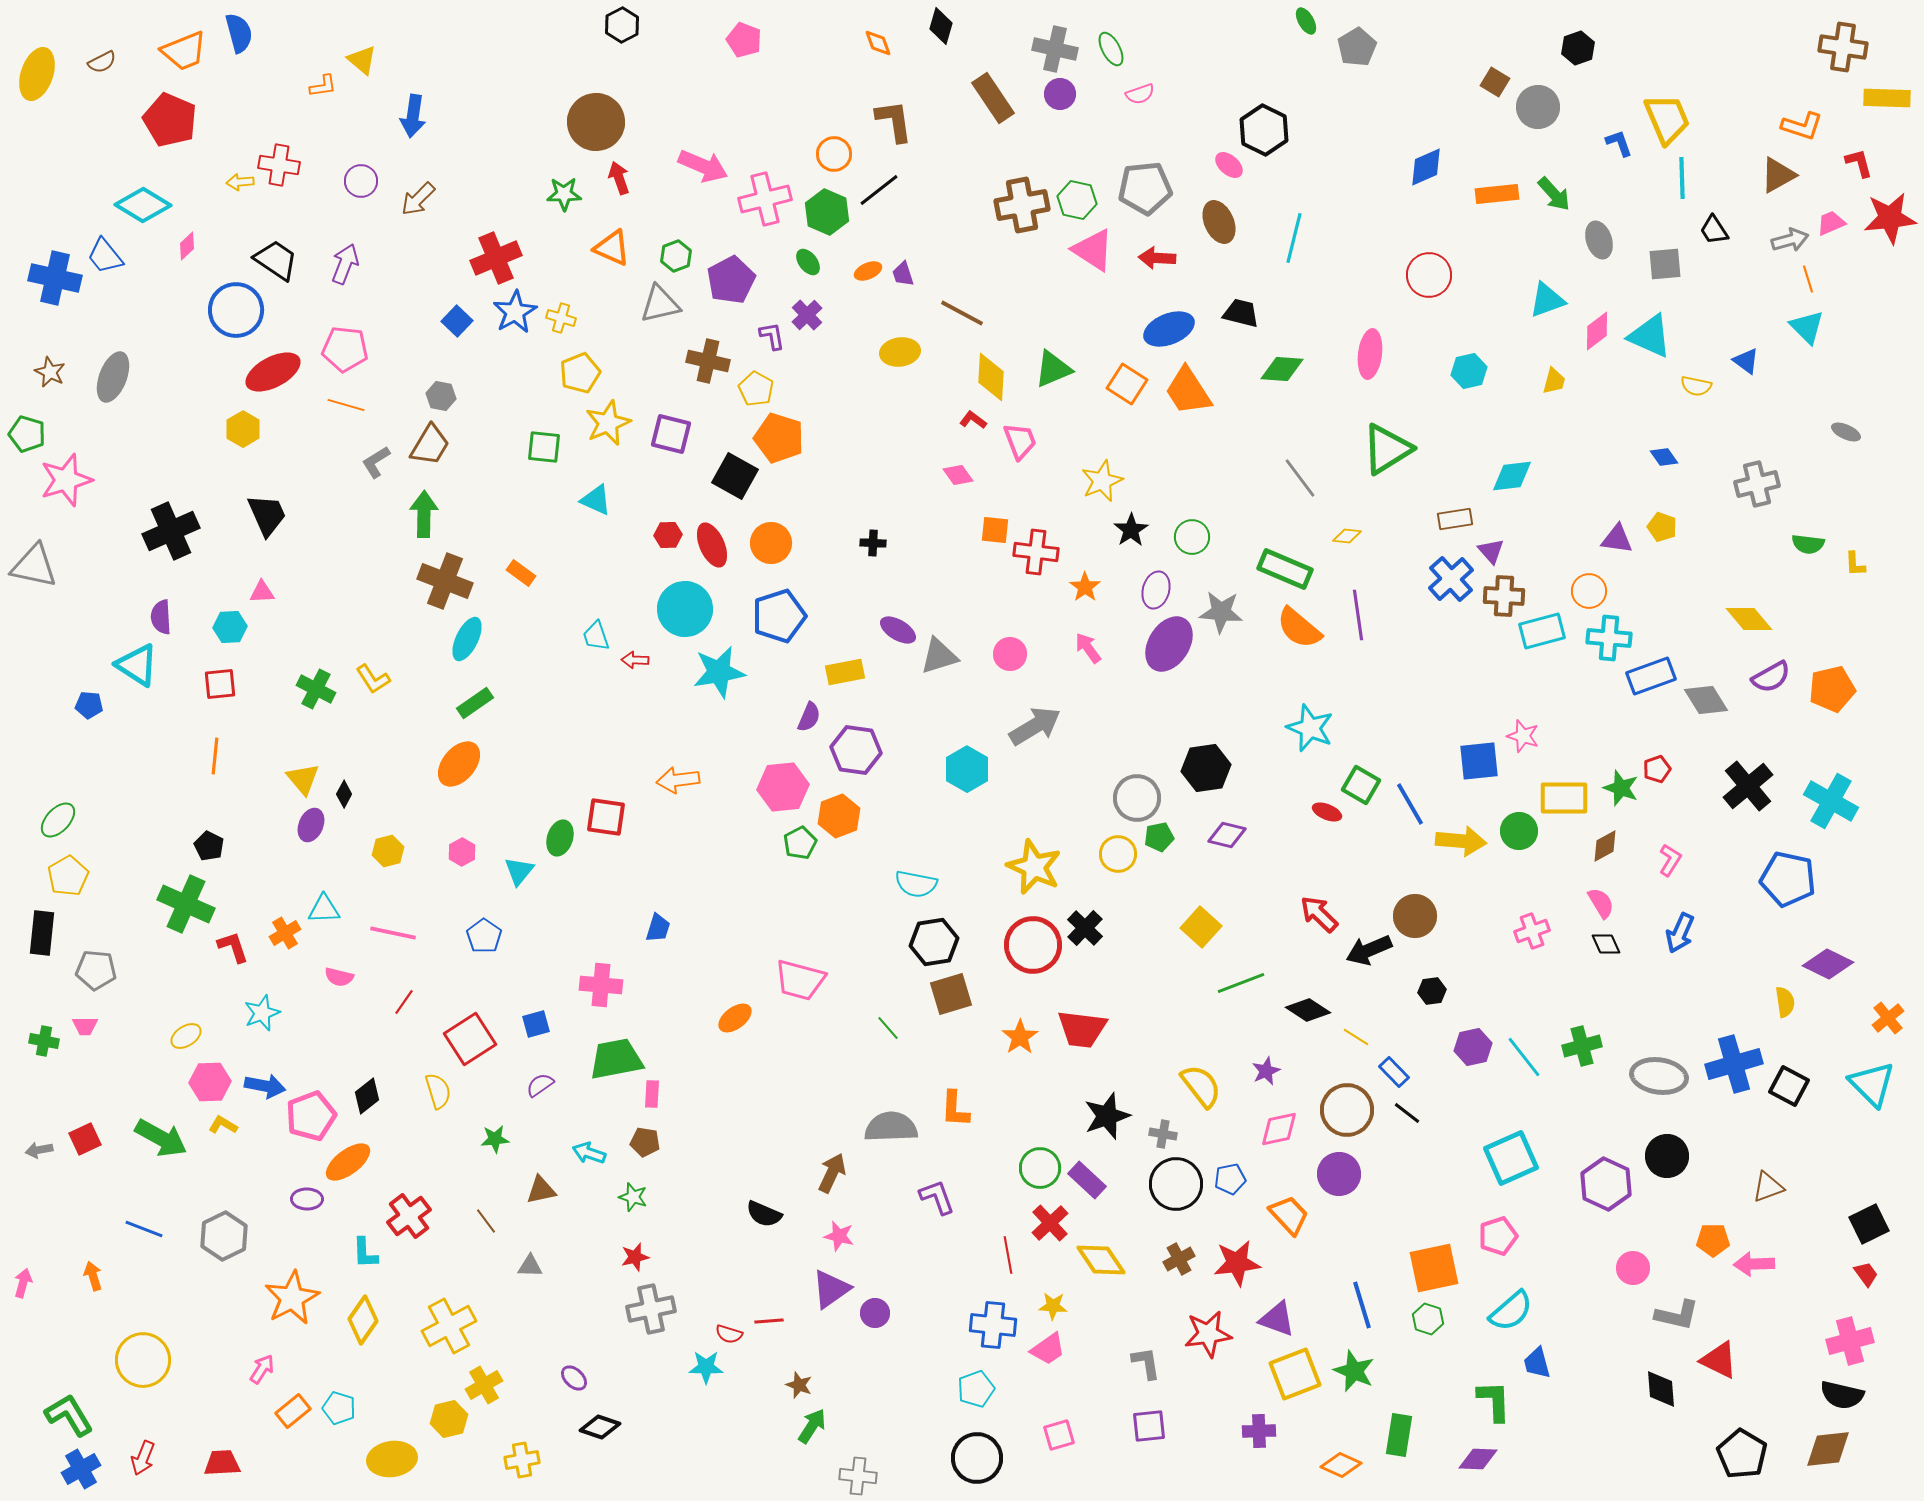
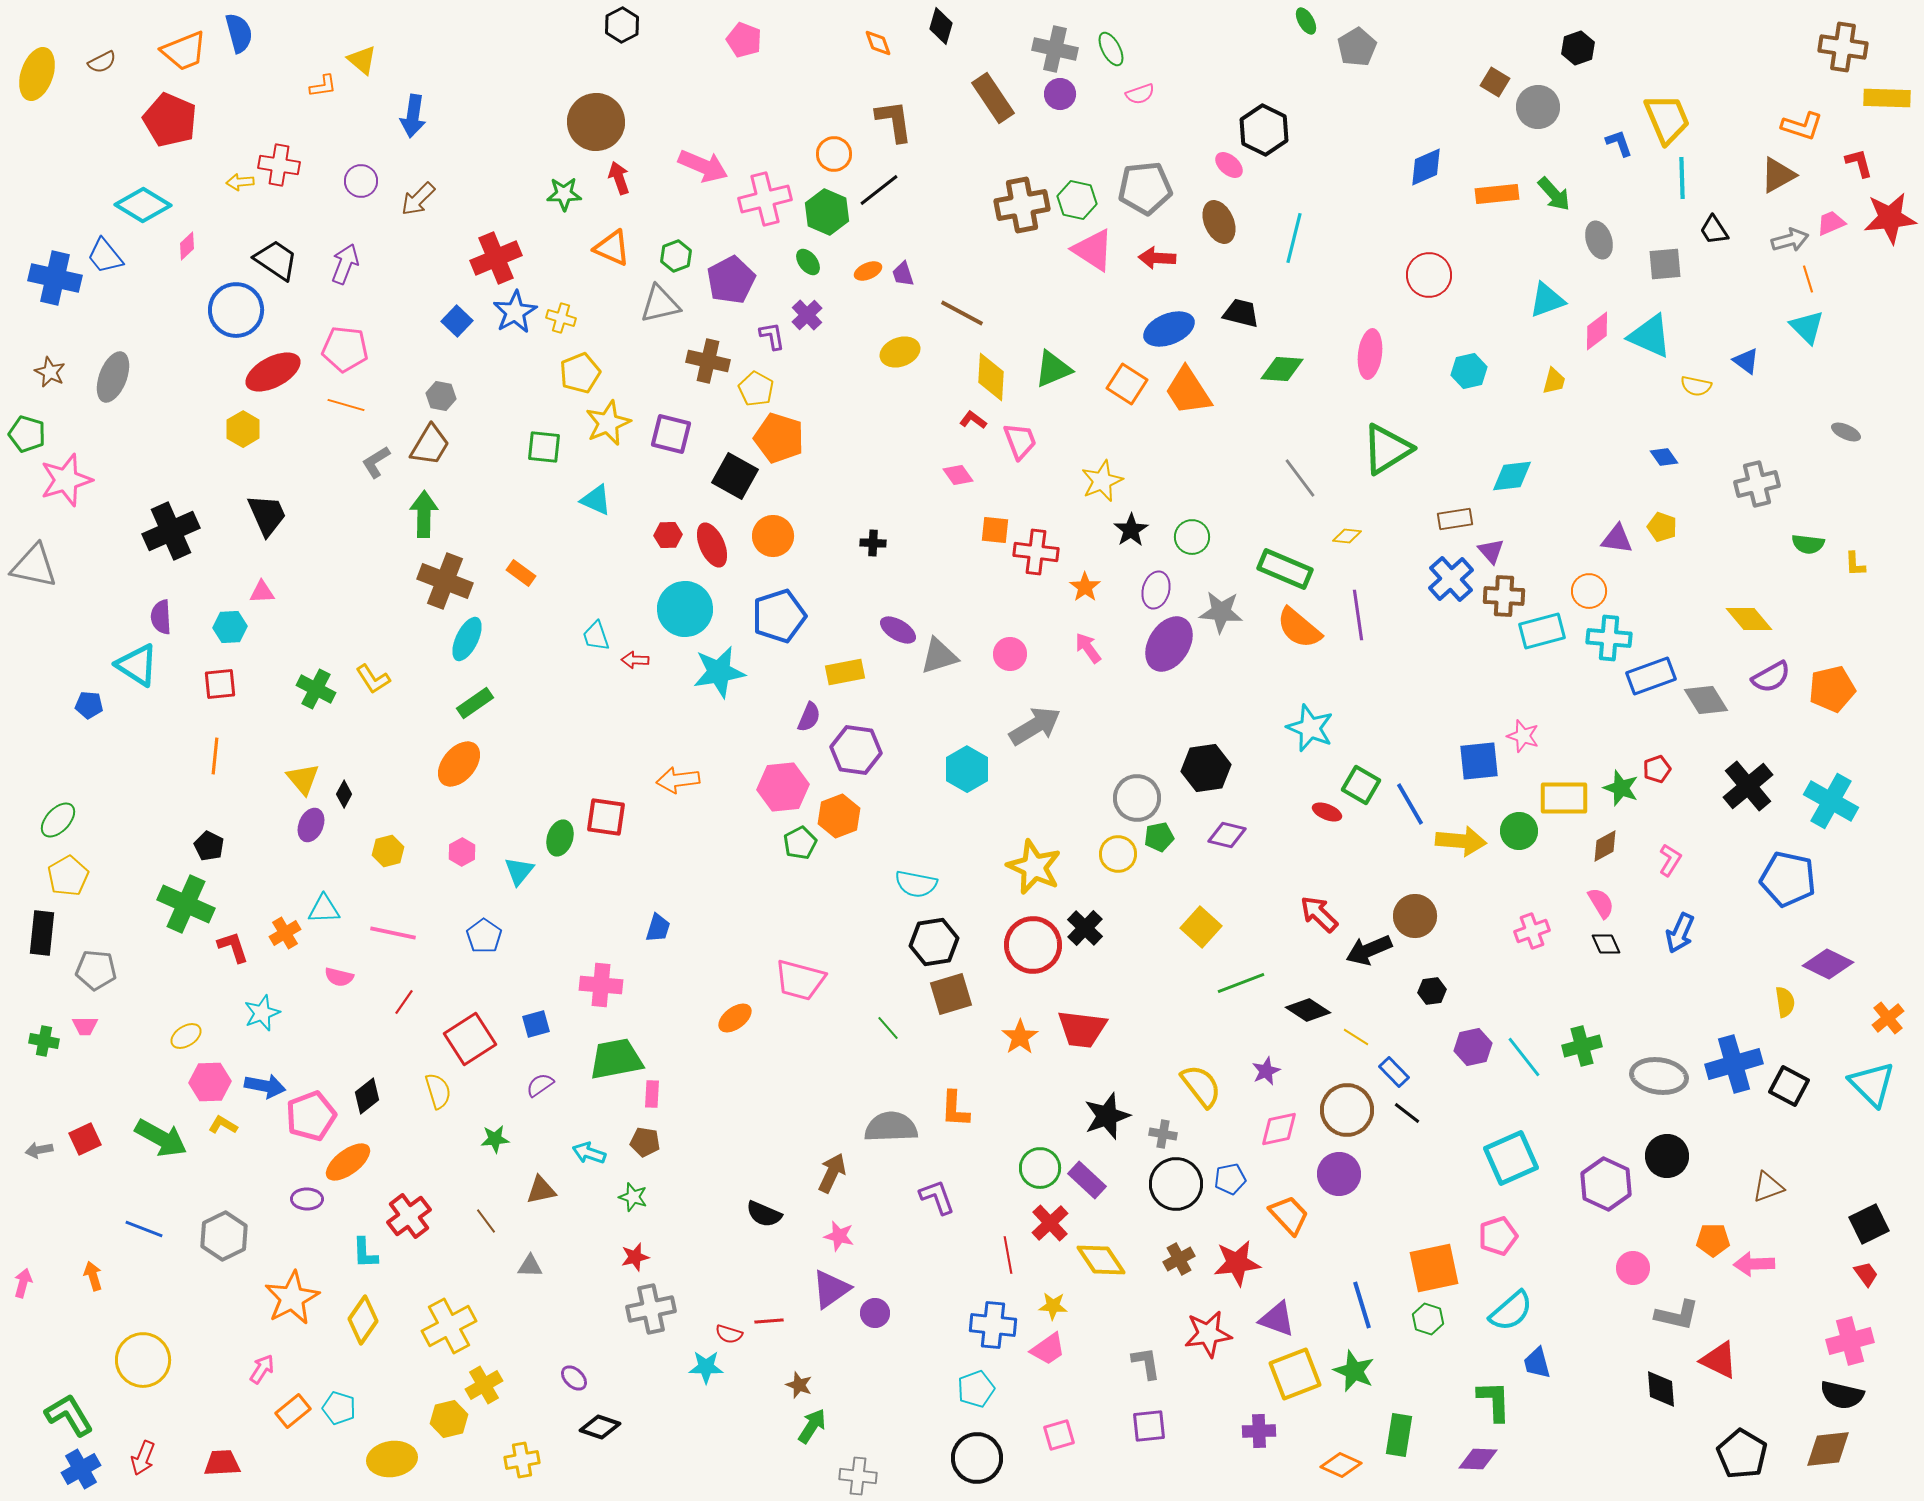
yellow ellipse at (900, 352): rotated 12 degrees counterclockwise
orange circle at (771, 543): moved 2 px right, 7 px up
